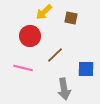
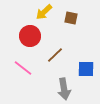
pink line: rotated 24 degrees clockwise
